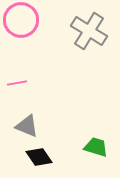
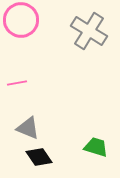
gray triangle: moved 1 px right, 2 px down
